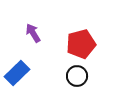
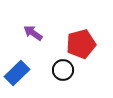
purple arrow: rotated 24 degrees counterclockwise
black circle: moved 14 px left, 6 px up
